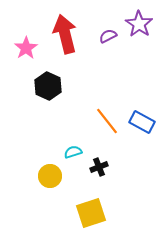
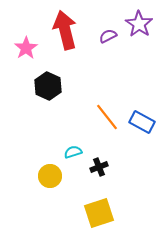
red arrow: moved 4 px up
orange line: moved 4 px up
yellow square: moved 8 px right
